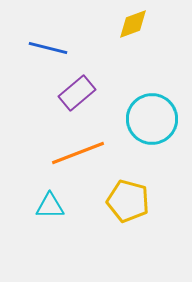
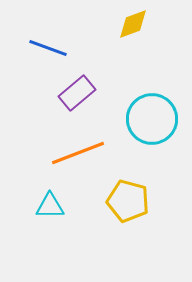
blue line: rotated 6 degrees clockwise
